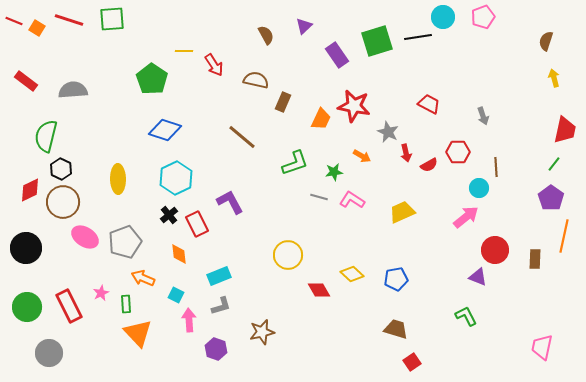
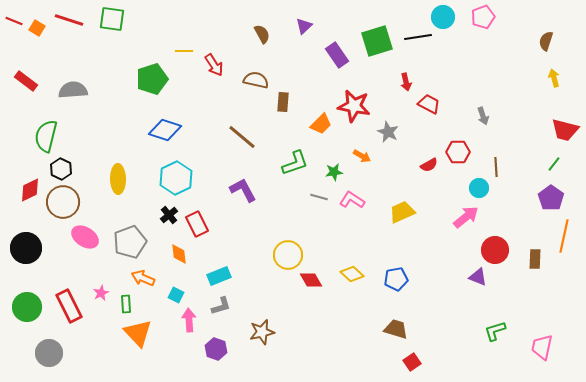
green square at (112, 19): rotated 12 degrees clockwise
brown semicircle at (266, 35): moved 4 px left, 1 px up
green pentagon at (152, 79): rotated 20 degrees clockwise
brown rectangle at (283, 102): rotated 18 degrees counterclockwise
orange trapezoid at (321, 119): moved 5 px down; rotated 20 degrees clockwise
red trapezoid at (565, 130): rotated 92 degrees clockwise
red arrow at (406, 153): moved 71 px up
purple L-shape at (230, 202): moved 13 px right, 12 px up
gray pentagon at (125, 242): moved 5 px right
red diamond at (319, 290): moved 8 px left, 10 px up
green L-shape at (466, 316): moved 29 px right, 15 px down; rotated 80 degrees counterclockwise
